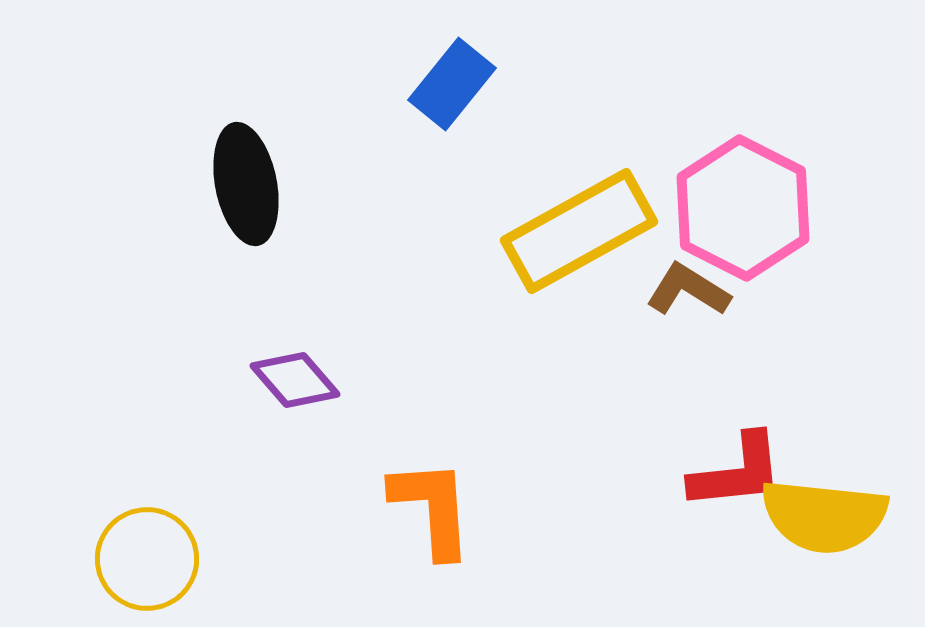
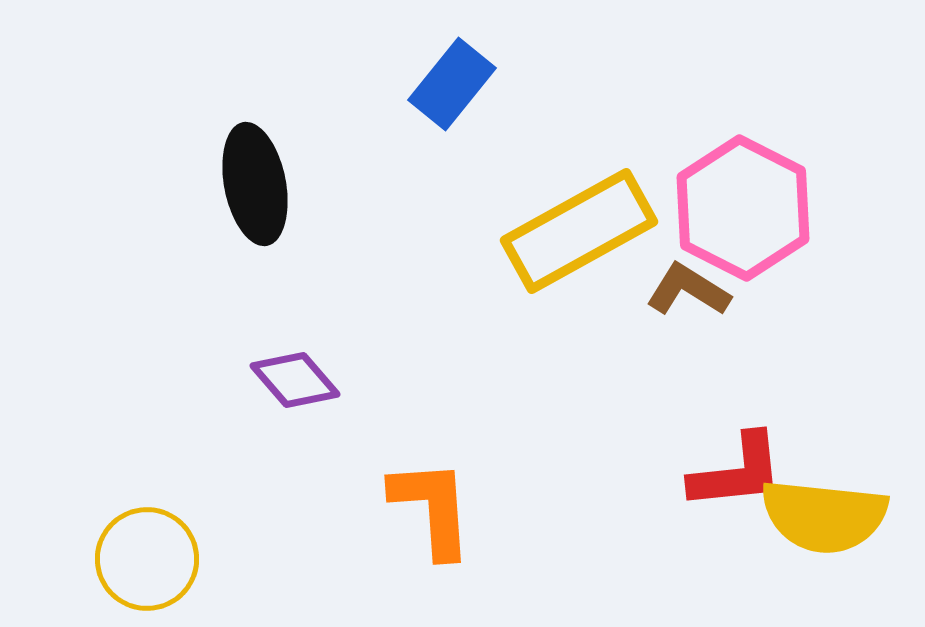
black ellipse: moved 9 px right
